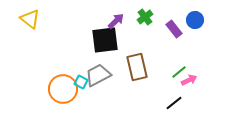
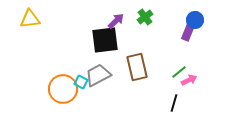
yellow triangle: rotated 45 degrees counterclockwise
purple rectangle: moved 14 px right, 3 px down; rotated 60 degrees clockwise
black line: rotated 36 degrees counterclockwise
